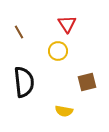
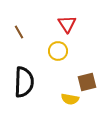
black semicircle: rotated 8 degrees clockwise
yellow semicircle: moved 6 px right, 12 px up
